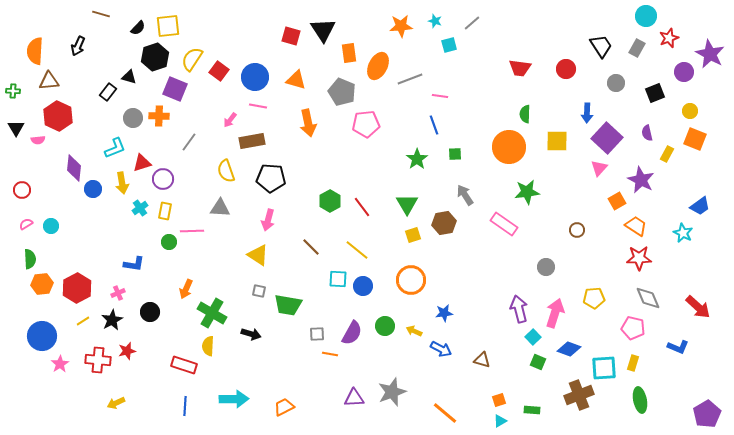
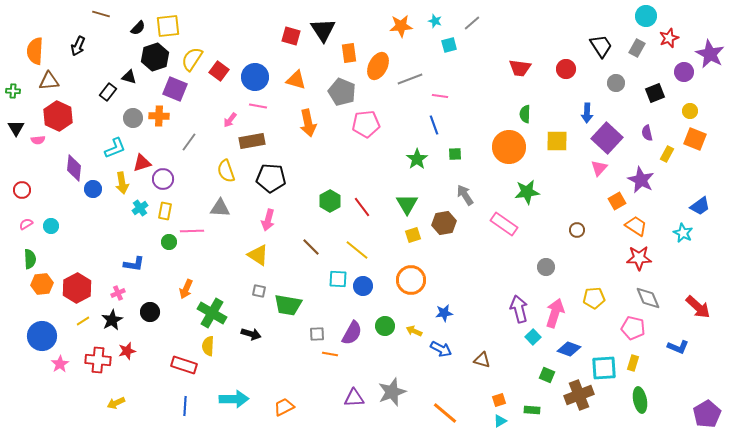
green square at (538, 362): moved 9 px right, 13 px down
